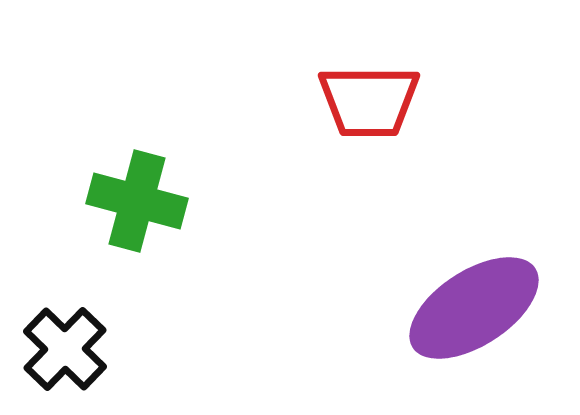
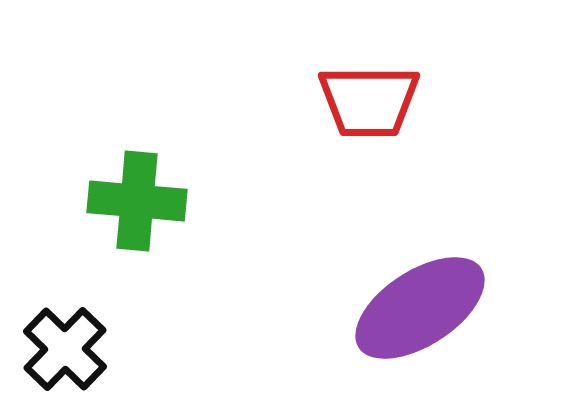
green cross: rotated 10 degrees counterclockwise
purple ellipse: moved 54 px left
